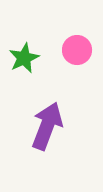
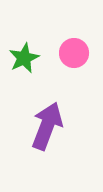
pink circle: moved 3 px left, 3 px down
